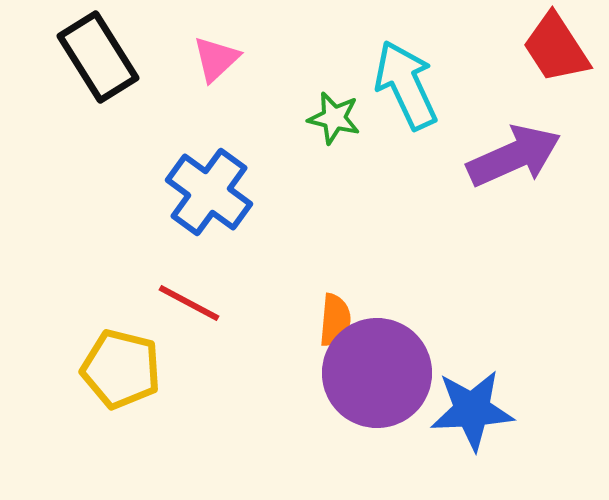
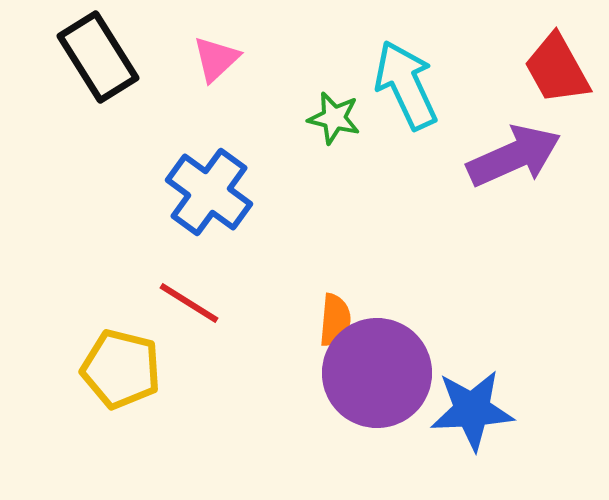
red trapezoid: moved 1 px right, 21 px down; rotated 4 degrees clockwise
red line: rotated 4 degrees clockwise
